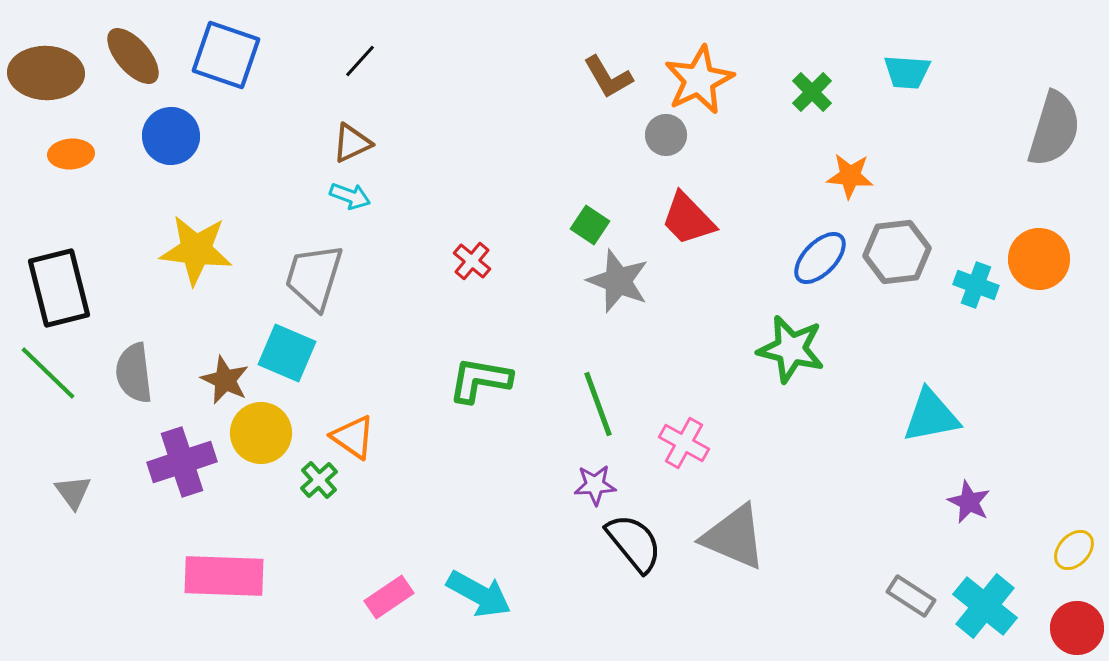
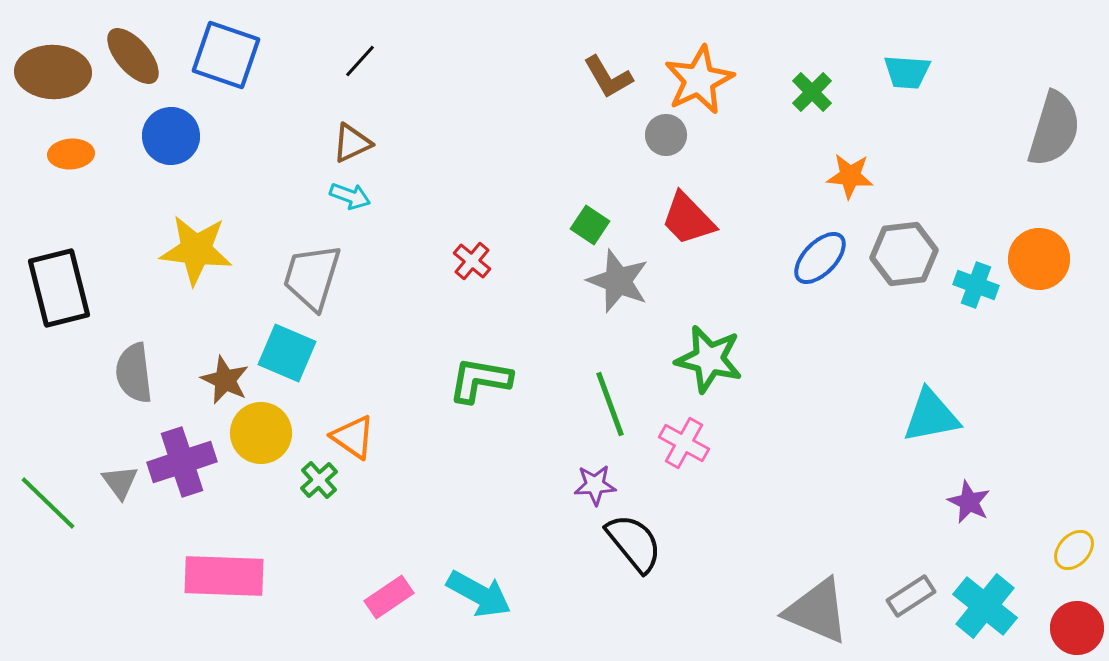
brown ellipse at (46, 73): moved 7 px right, 1 px up
gray hexagon at (897, 252): moved 7 px right, 2 px down
gray trapezoid at (314, 277): moved 2 px left
green star at (791, 349): moved 82 px left, 10 px down
green line at (48, 373): moved 130 px down
green line at (598, 404): moved 12 px right
gray triangle at (73, 492): moved 47 px right, 10 px up
gray triangle at (734, 537): moved 83 px right, 74 px down
gray rectangle at (911, 596): rotated 66 degrees counterclockwise
